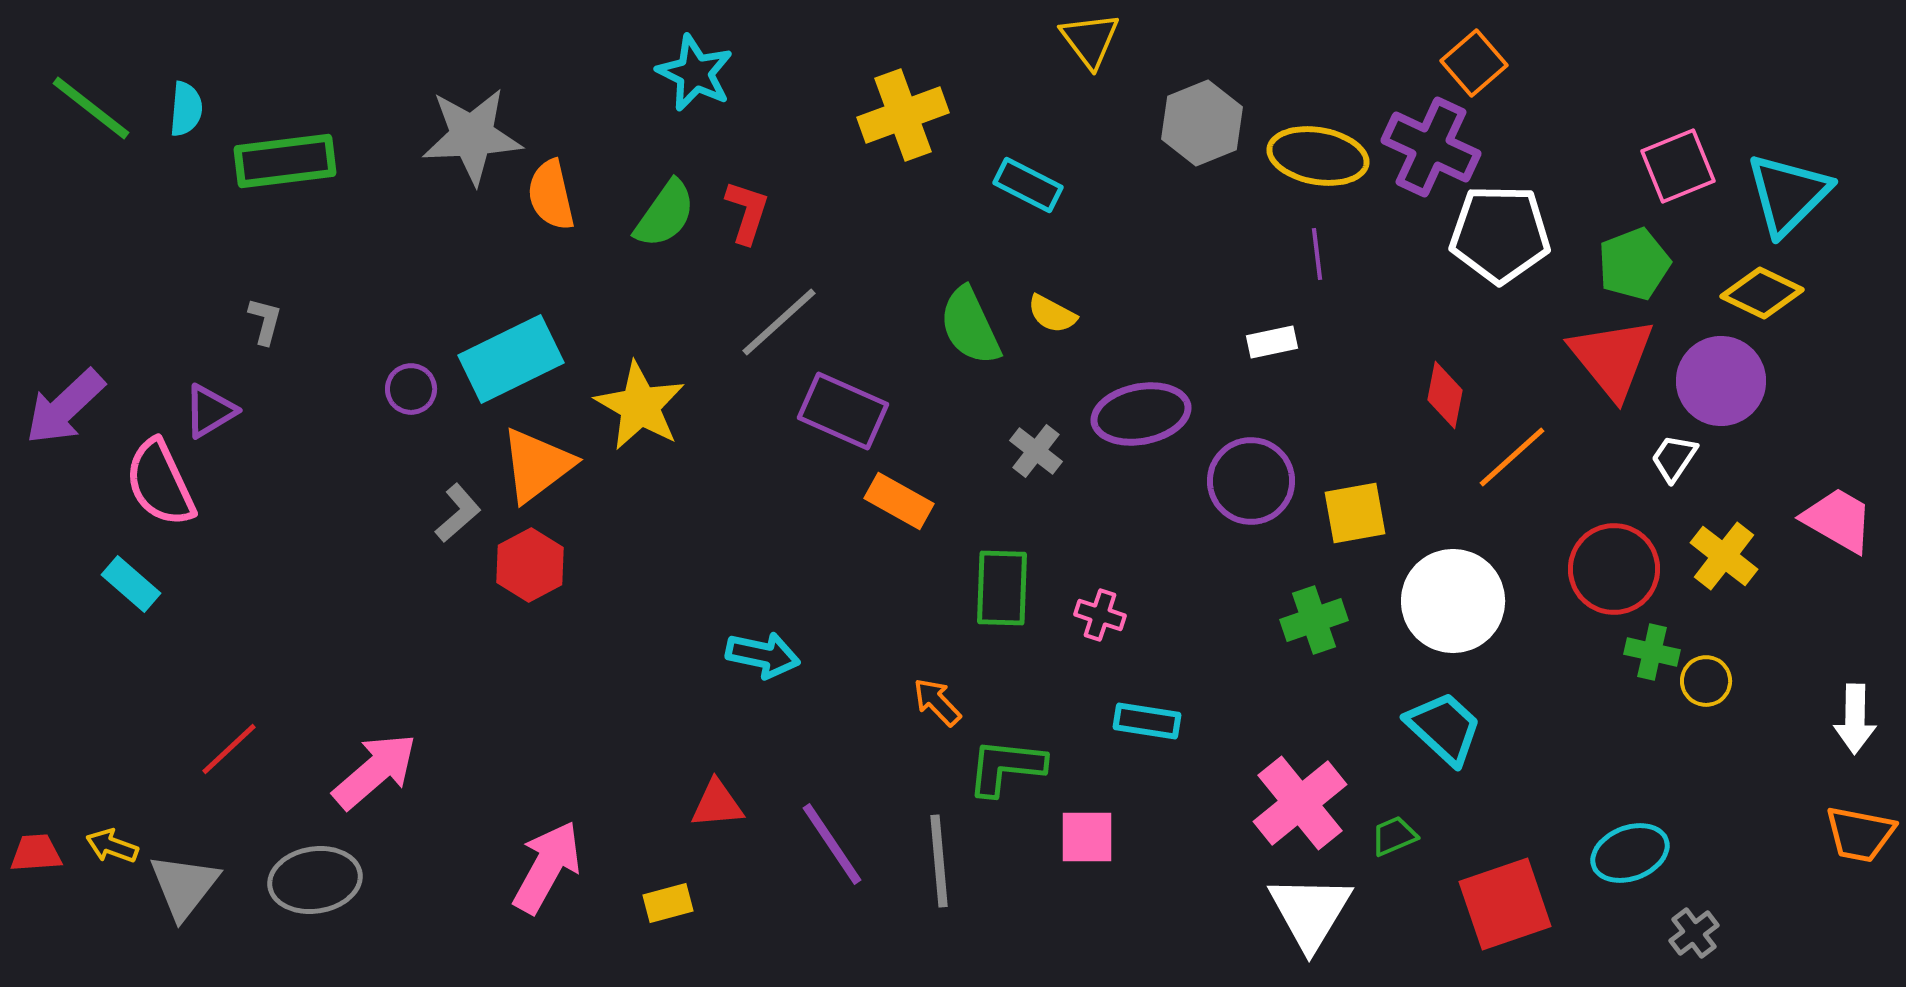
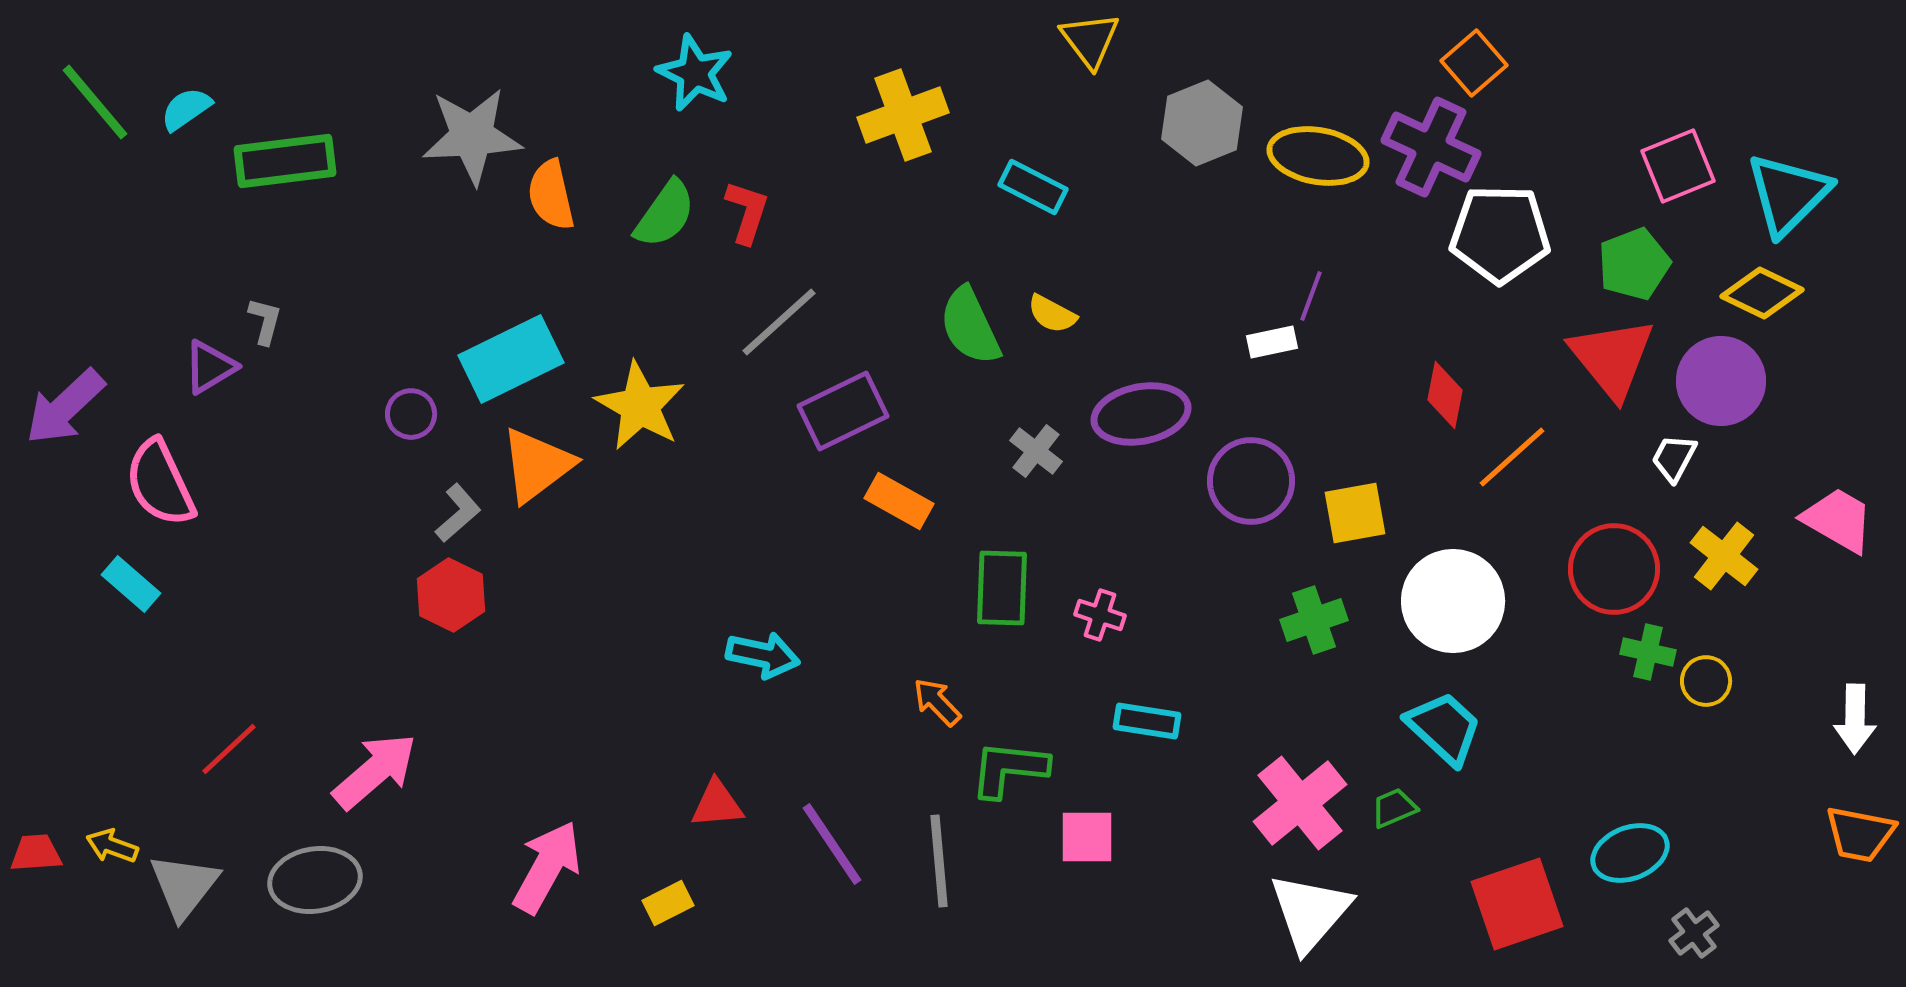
green line at (91, 108): moved 4 px right, 6 px up; rotated 12 degrees clockwise
cyan semicircle at (186, 109): rotated 130 degrees counterclockwise
cyan rectangle at (1028, 185): moved 5 px right, 2 px down
purple line at (1317, 254): moved 6 px left, 42 px down; rotated 27 degrees clockwise
purple circle at (411, 389): moved 25 px down
purple triangle at (210, 411): moved 44 px up
purple rectangle at (843, 411): rotated 50 degrees counterclockwise
white trapezoid at (1674, 458): rotated 6 degrees counterclockwise
red hexagon at (530, 565): moved 79 px left, 30 px down; rotated 6 degrees counterclockwise
green cross at (1652, 652): moved 4 px left
green L-shape at (1006, 767): moved 3 px right, 2 px down
green trapezoid at (1394, 836): moved 28 px up
yellow rectangle at (668, 903): rotated 12 degrees counterclockwise
red square at (1505, 904): moved 12 px right
white triangle at (1310, 912): rotated 10 degrees clockwise
